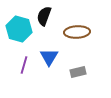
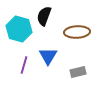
blue triangle: moved 1 px left, 1 px up
